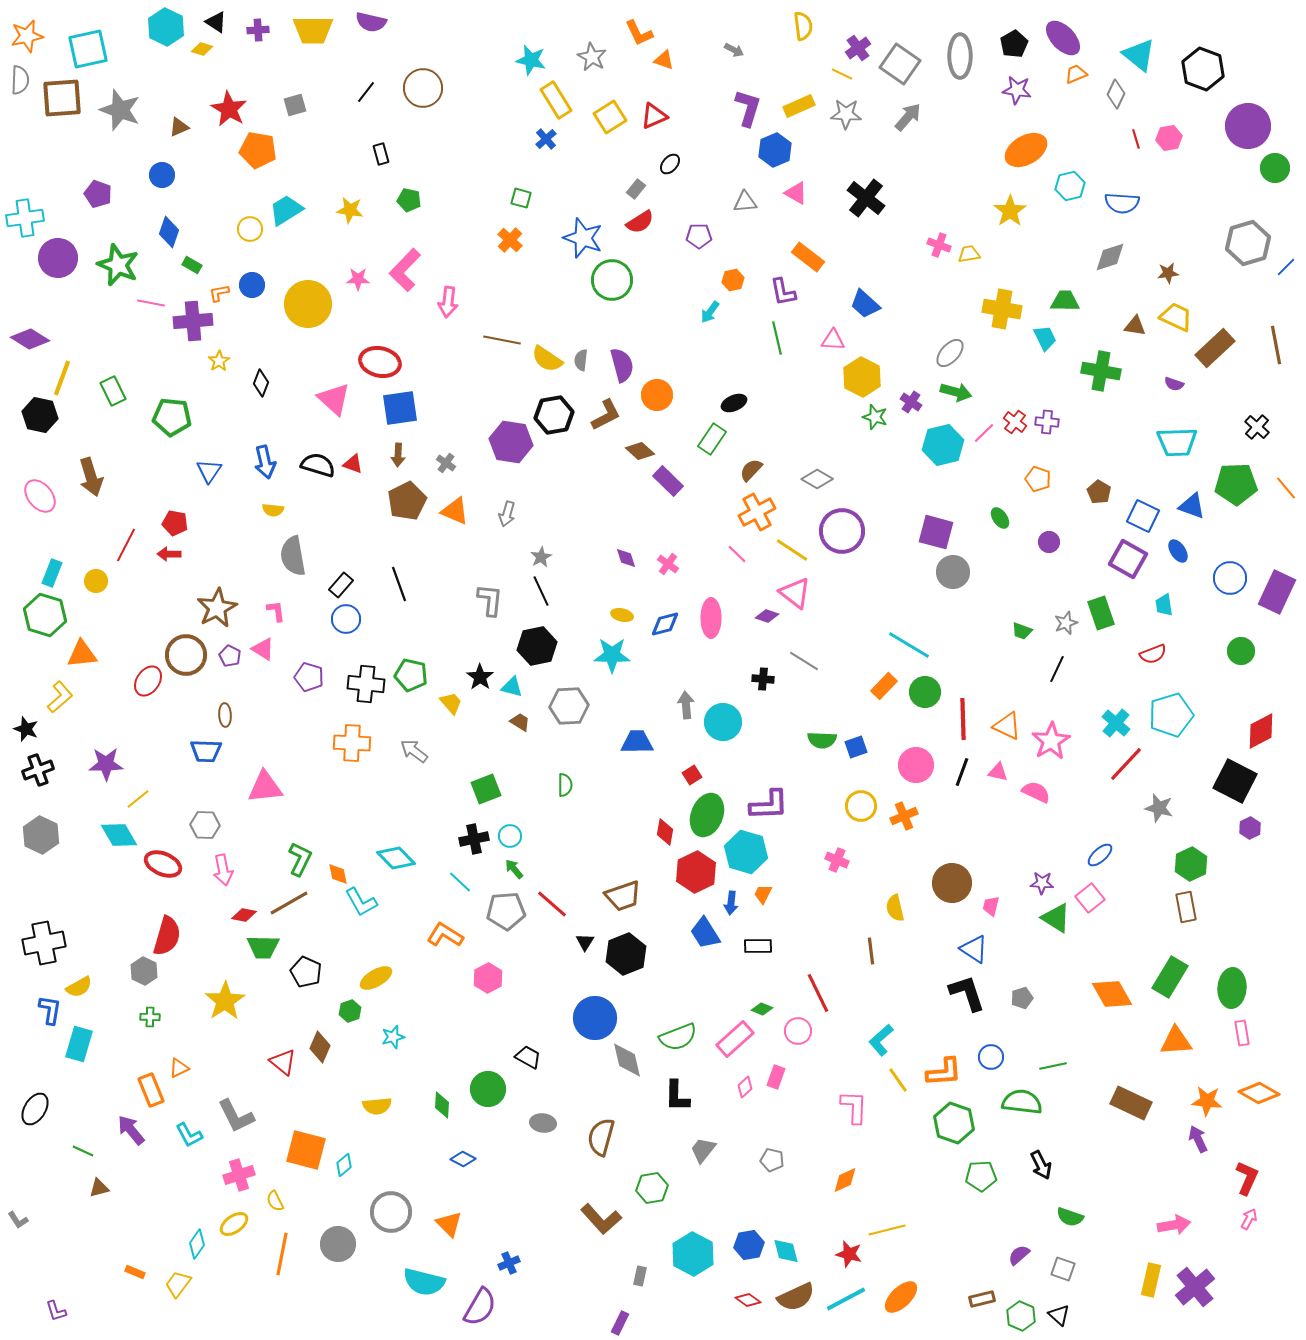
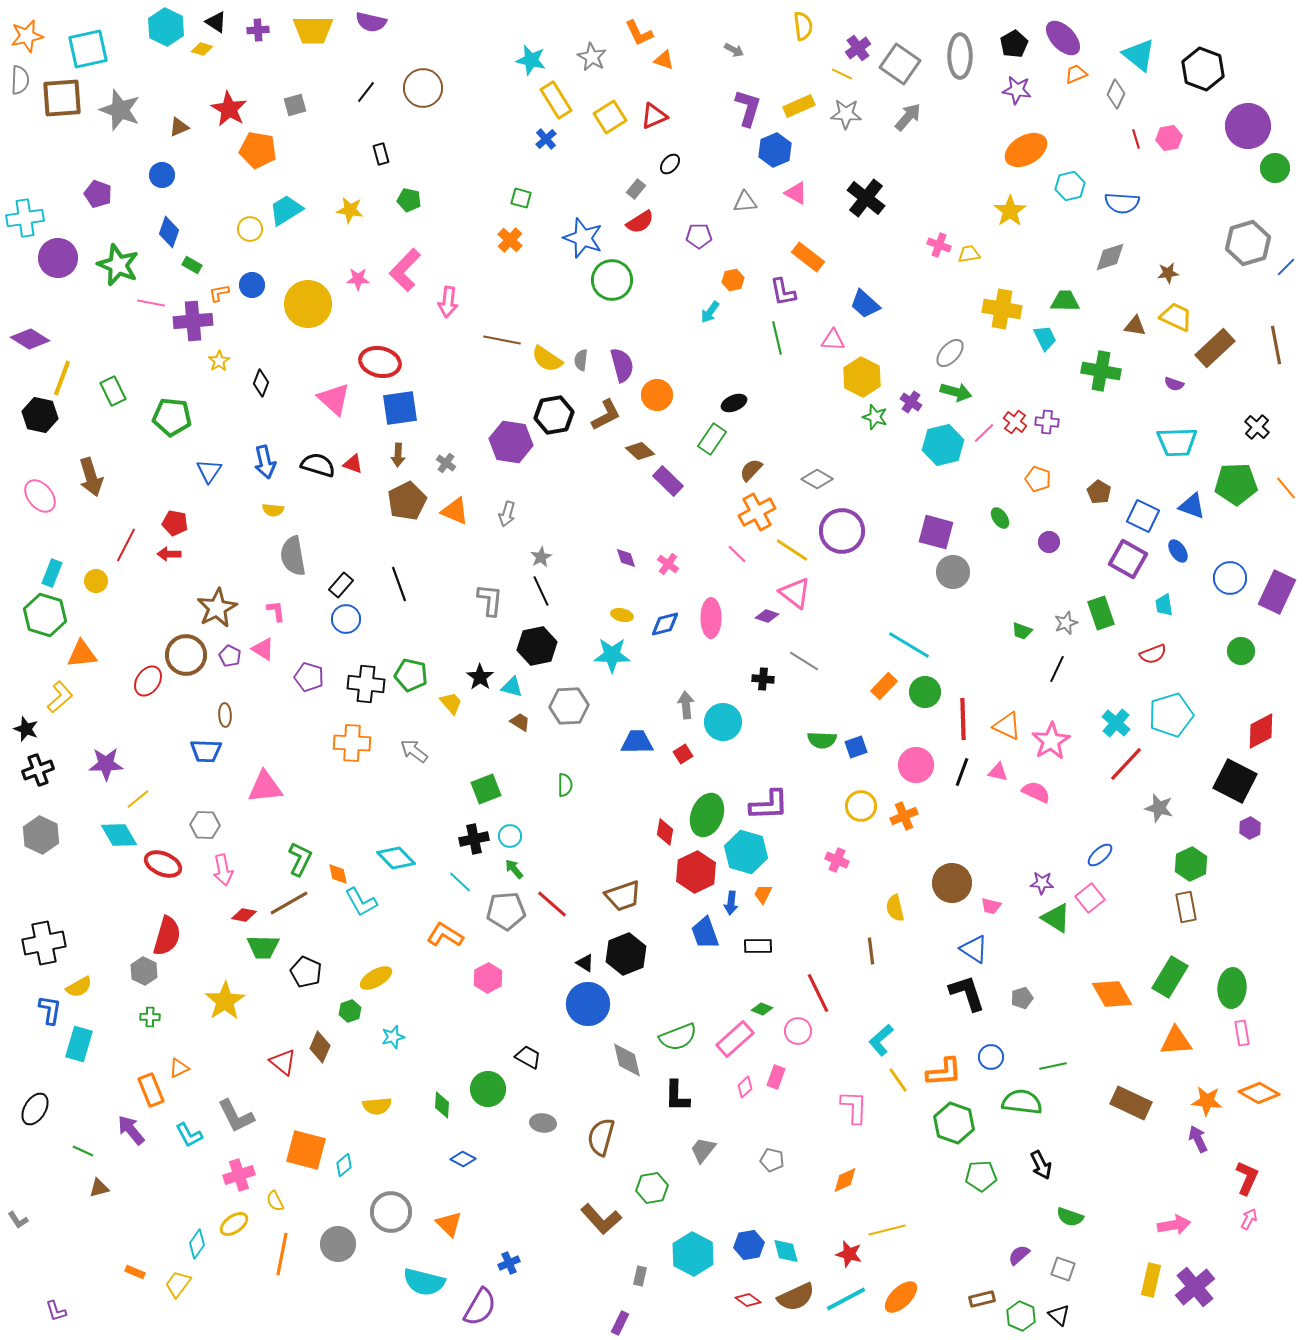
red square at (692, 775): moved 9 px left, 21 px up
pink trapezoid at (991, 906): rotated 90 degrees counterclockwise
blue trapezoid at (705, 933): rotated 12 degrees clockwise
black triangle at (585, 942): moved 21 px down; rotated 30 degrees counterclockwise
blue circle at (595, 1018): moved 7 px left, 14 px up
